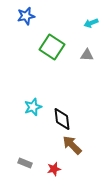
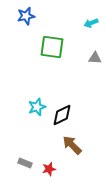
green square: rotated 25 degrees counterclockwise
gray triangle: moved 8 px right, 3 px down
cyan star: moved 4 px right
black diamond: moved 4 px up; rotated 70 degrees clockwise
red star: moved 5 px left
